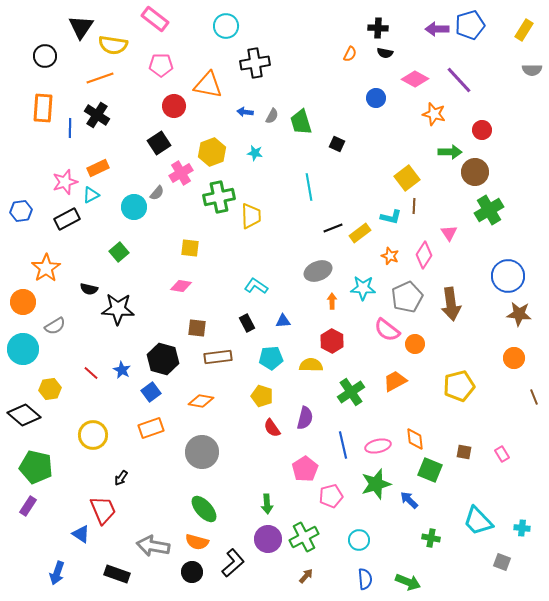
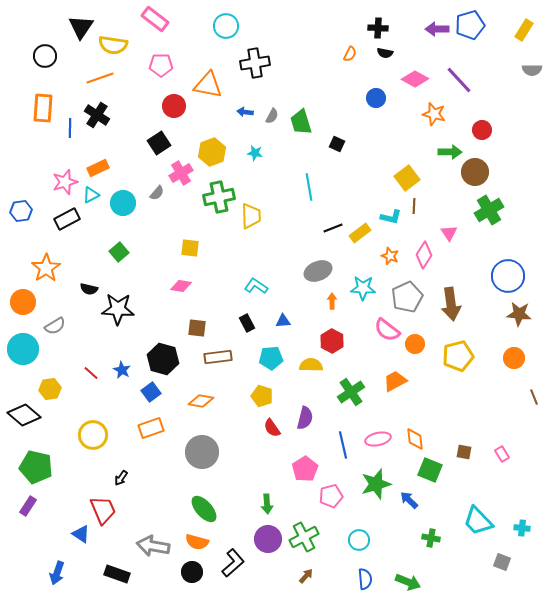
cyan circle at (134, 207): moved 11 px left, 4 px up
yellow pentagon at (459, 386): moved 1 px left, 30 px up
pink ellipse at (378, 446): moved 7 px up
